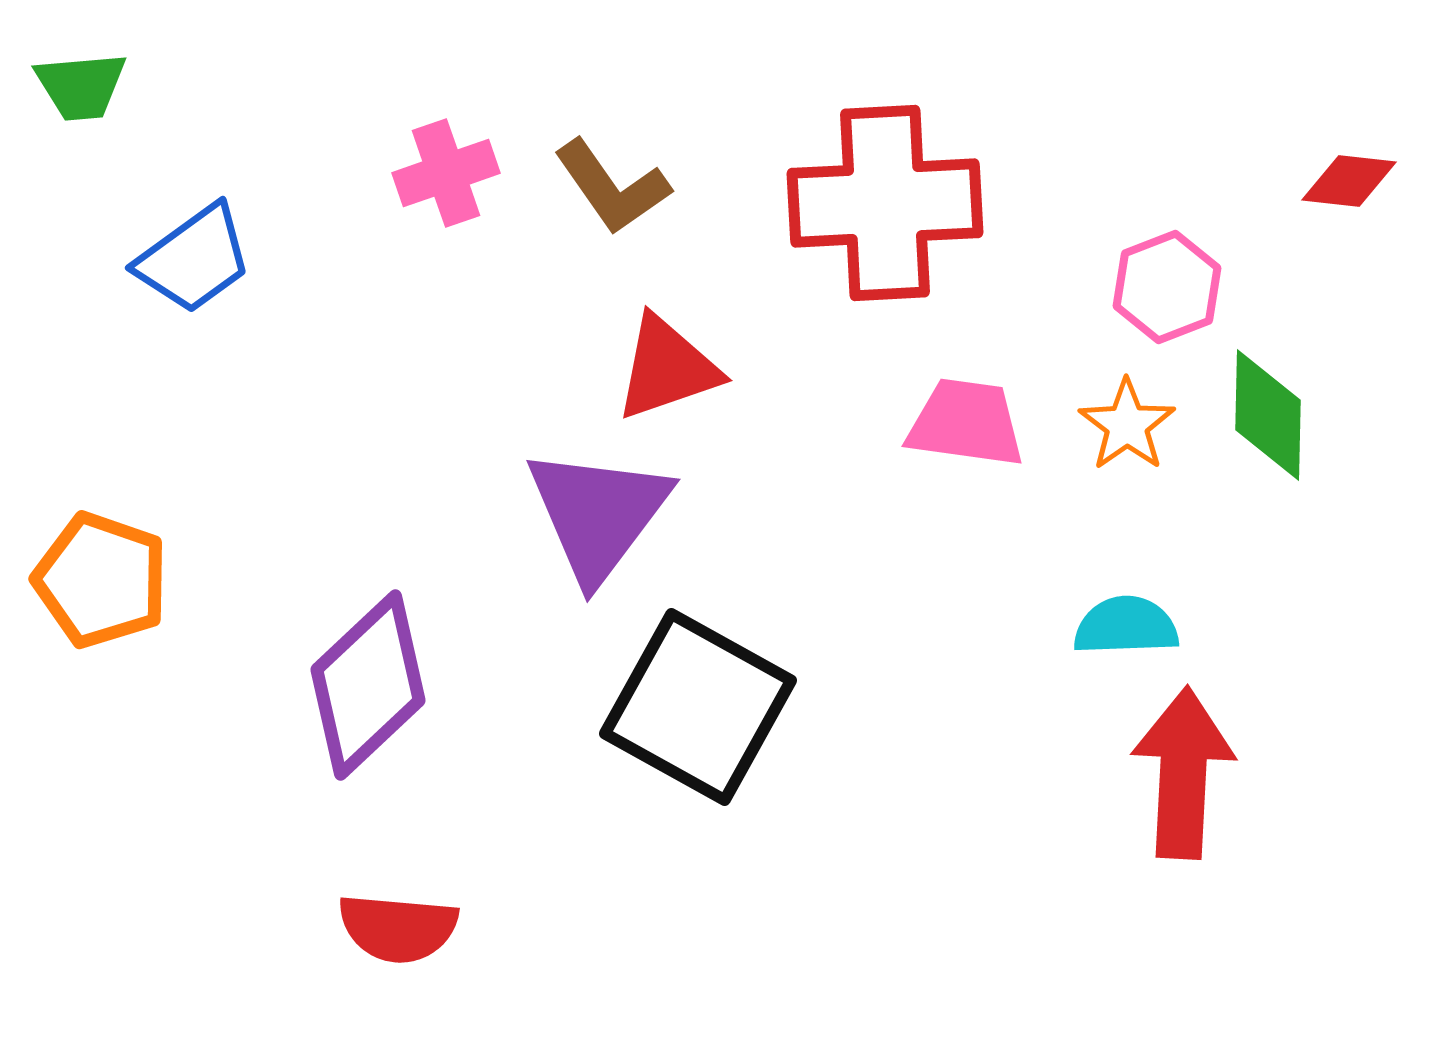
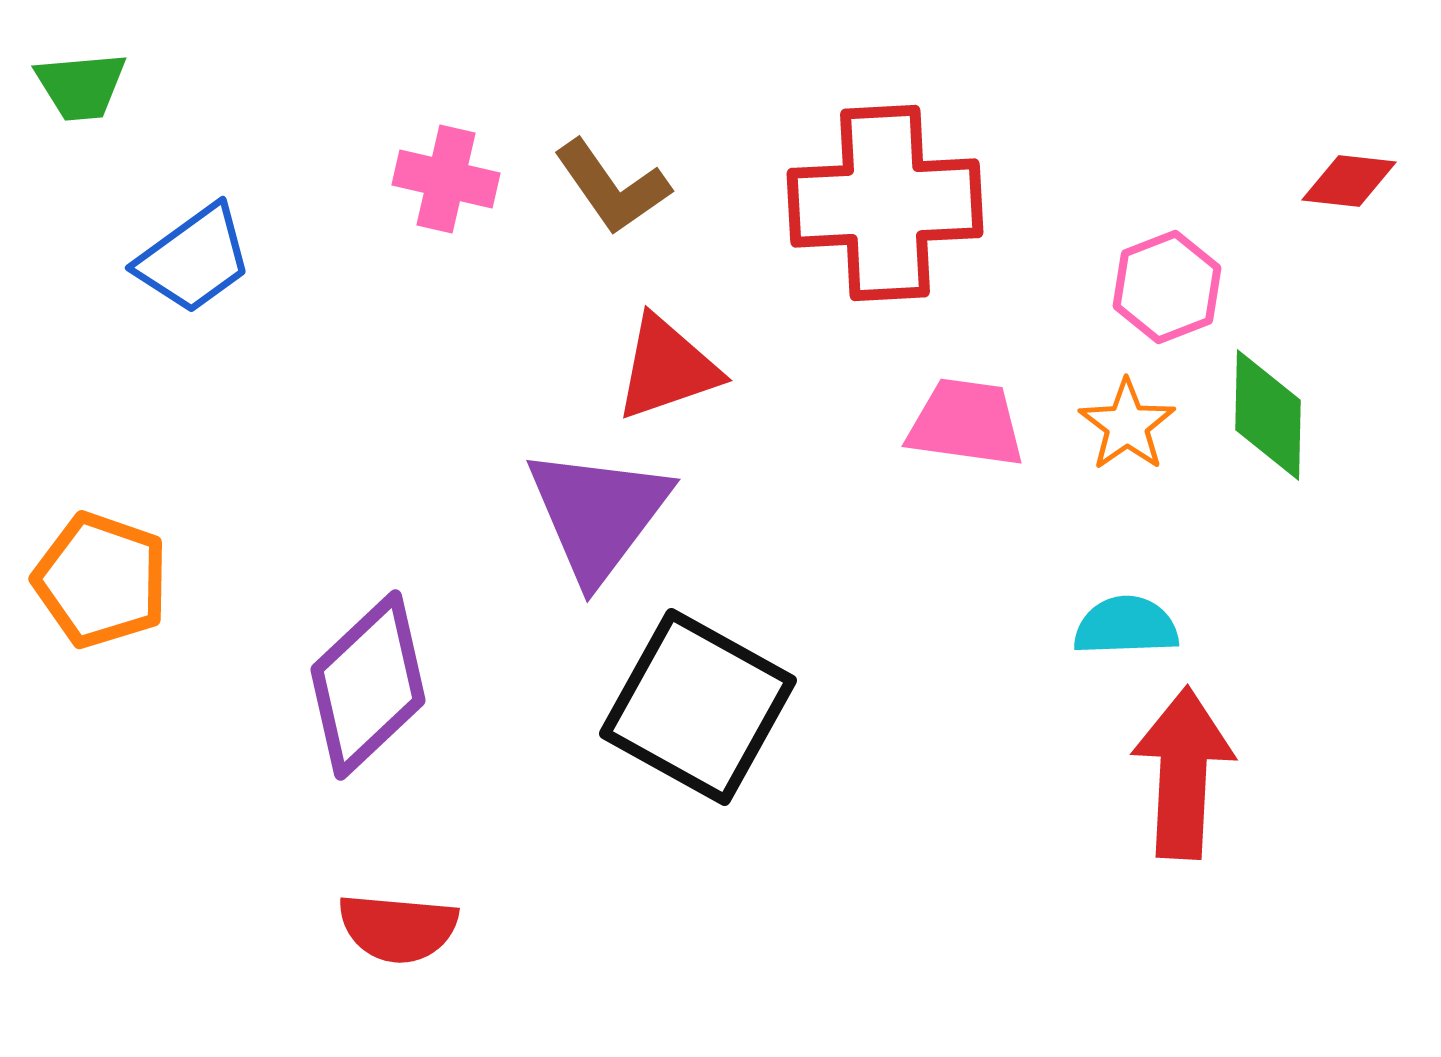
pink cross: moved 6 px down; rotated 32 degrees clockwise
